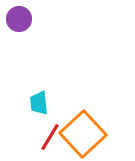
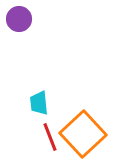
red line: rotated 52 degrees counterclockwise
